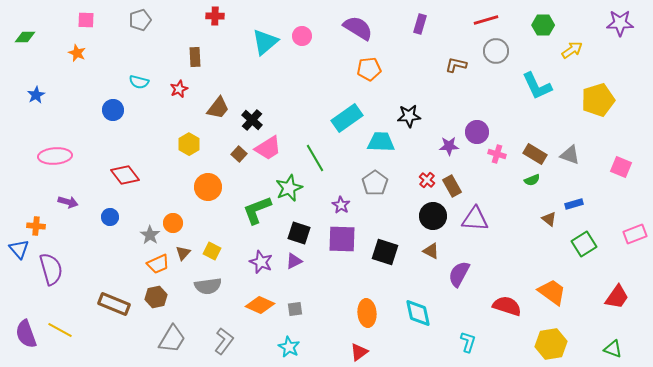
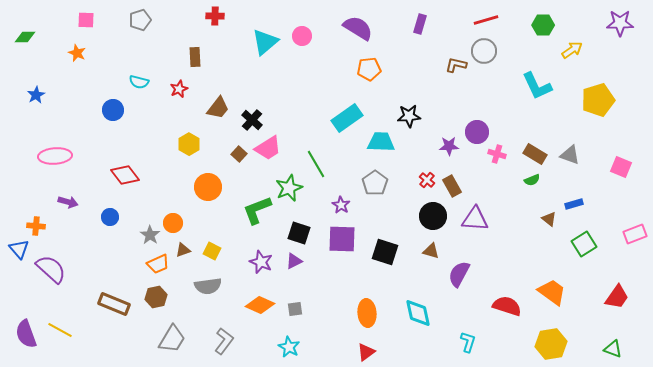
gray circle at (496, 51): moved 12 px left
green line at (315, 158): moved 1 px right, 6 px down
brown triangle at (431, 251): rotated 12 degrees counterclockwise
brown triangle at (183, 253): moved 3 px up; rotated 28 degrees clockwise
purple semicircle at (51, 269): rotated 32 degrees counterclockwise
red triangle at (359, 352): moved 7 px right
